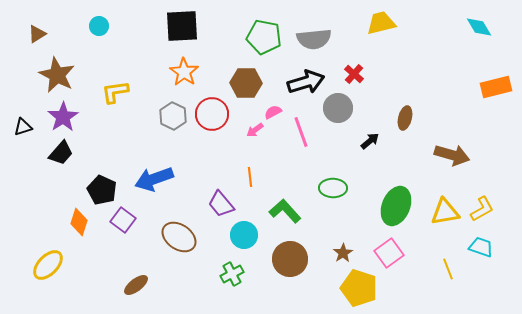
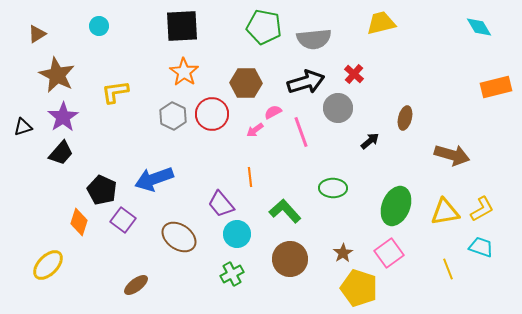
green pentagon at (264, 37): moved 10 px up
cyan circle at (244, 235): moved 7 px left, 1 px up
